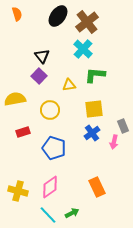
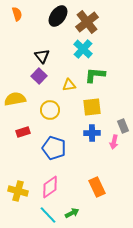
yellow square: moved 2 px left, 2 px up
blue cross: rotated 35 degrees clockwise
